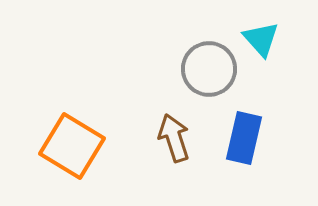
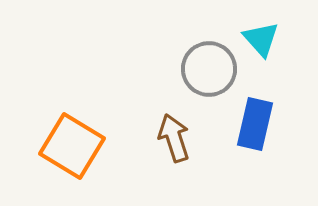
blue rectangle: moved 11 px right, 14 px up
